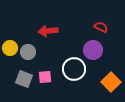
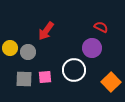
red arrow: moved 2 px left; rotated 48 degrees counterclockwise
purple circle: moved 1 px left, 2 px up
white circle: moved 1 px down
gray square: rotated 18 degrees counterclockwise
